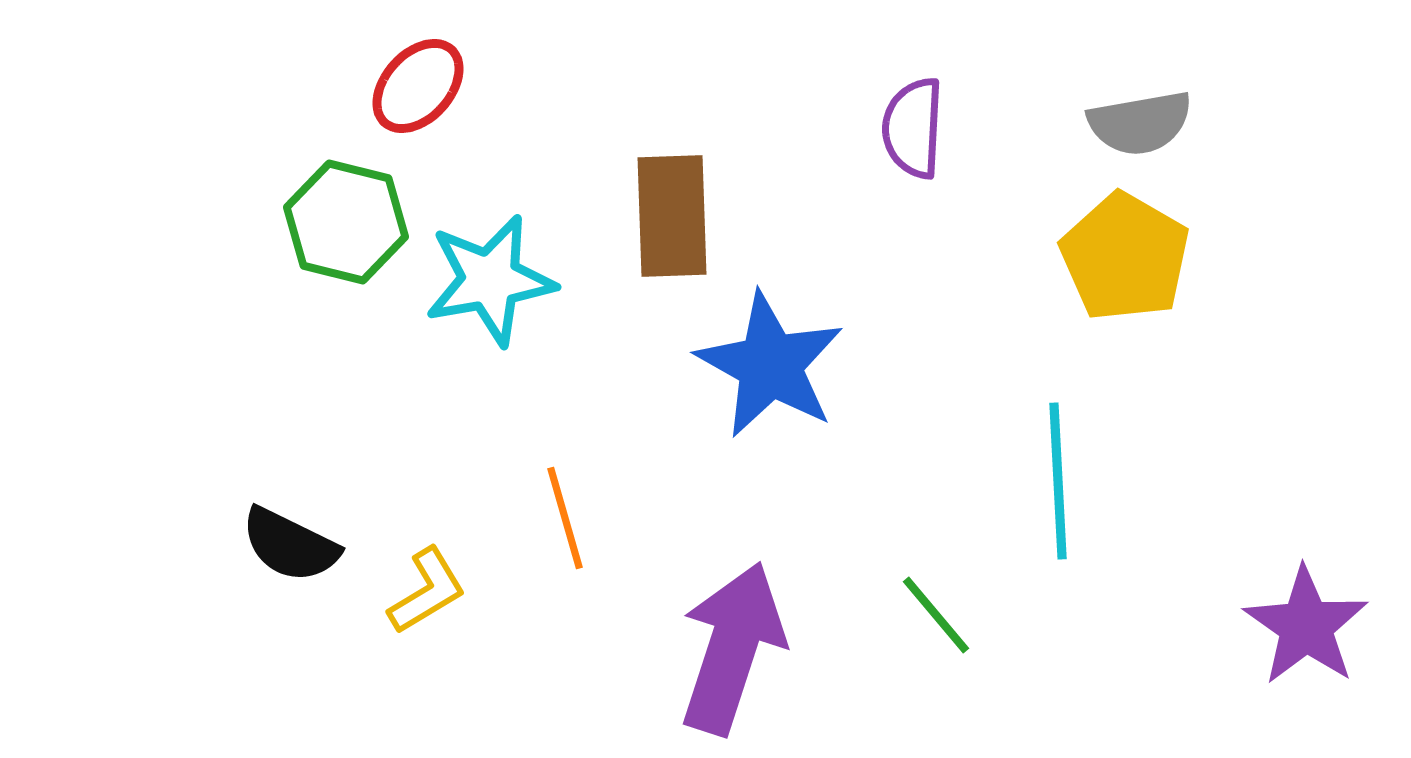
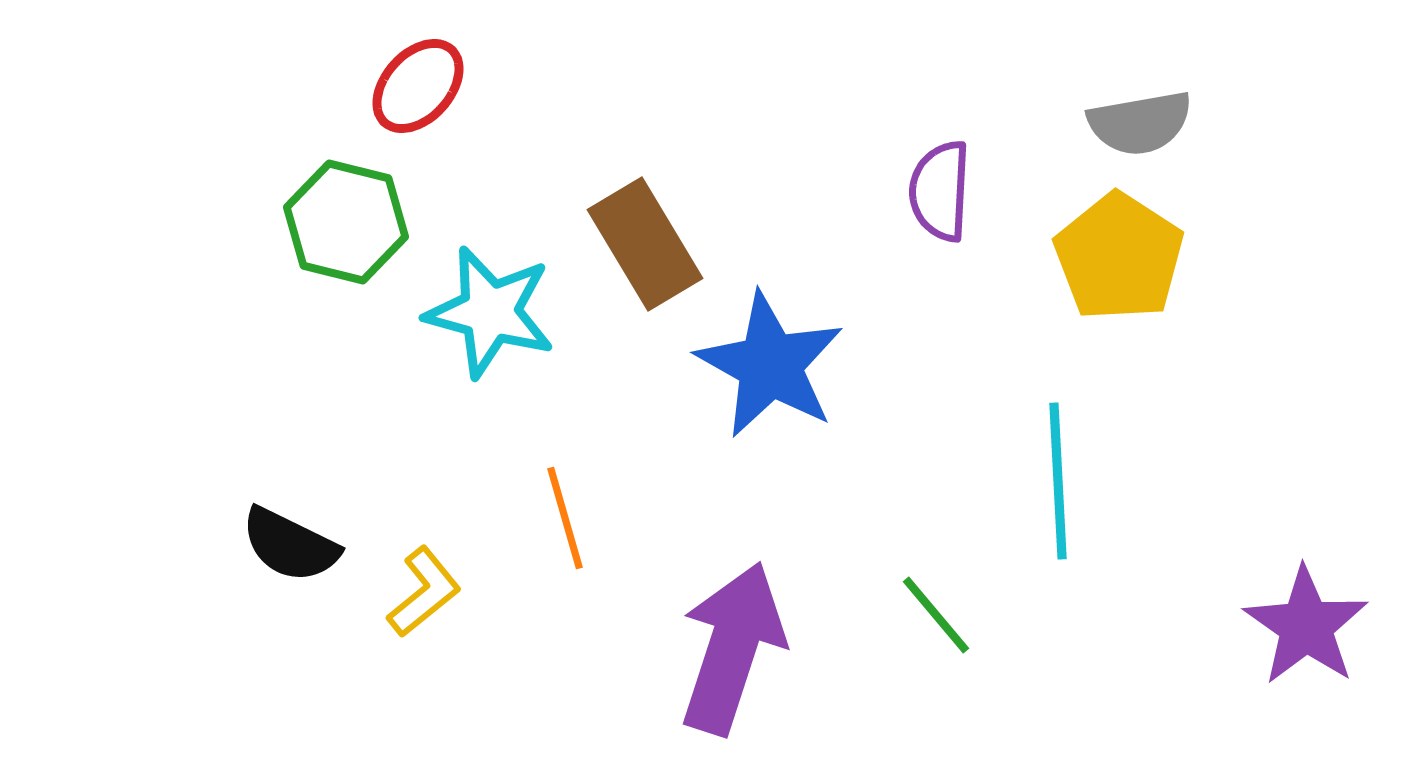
purple semicircle: moved 27 px right, 63 px down
brown rectangle: moved 27 px left, 28 px down; rotated 29 degrees counterclockwise
yellow pentagon: moved 6 px left; rotated 3 degrees clockwise
cyan star: moved 32 px down; rotated 25 degrees clockwise
yellow L-shape: moved 3 px left, 1 px down; rotated 8 degrees counterclockwise
